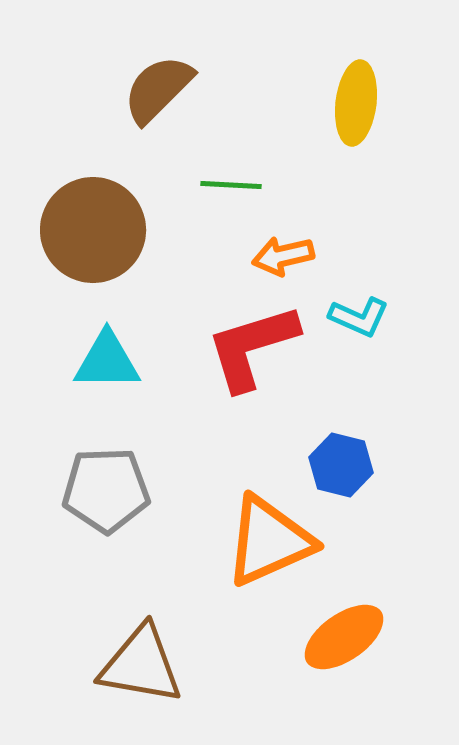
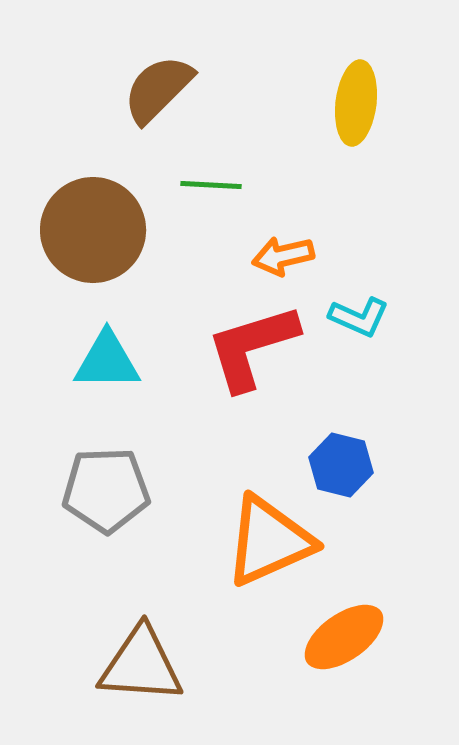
green line: moved 20 px left
brown triangle: rotated 6 degrees counterclockwise
